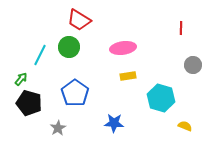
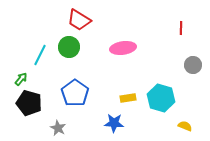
yellow rectangle: moved 22 px down
gray star: rotated 14 degrees counterclockwise
